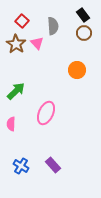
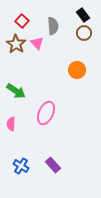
green arrow: rotated 78 degrees clockwise
